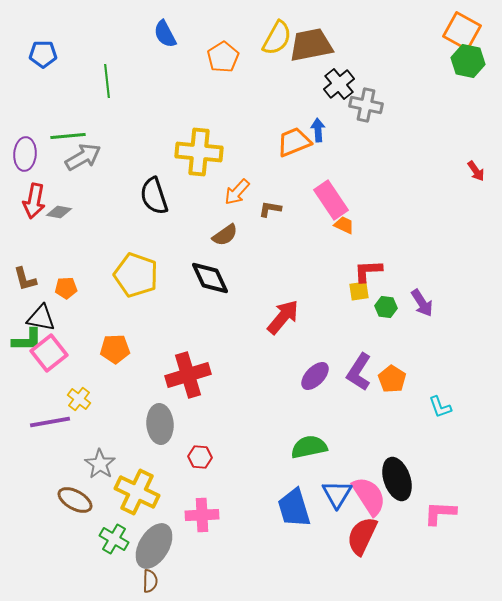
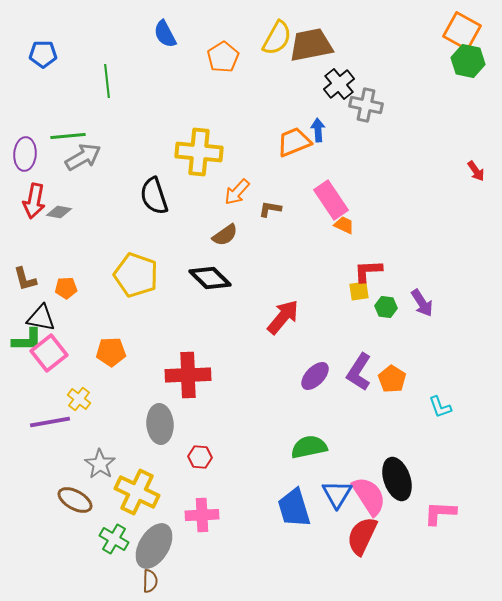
black diamond at (210, 278): rotated 21 degrees counterclockwise
orange pentagon at (115, 349): moved 4 px left, 3 px down
red cross at (188, 375): rotated 15 degrees clockwise
